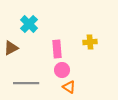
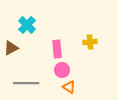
cyan cross: moved 2 px left, 1 px down
